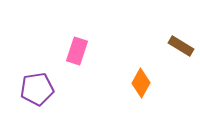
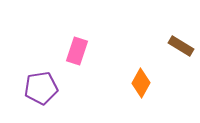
purple pentagon: moved 4 px right, 1 px up
